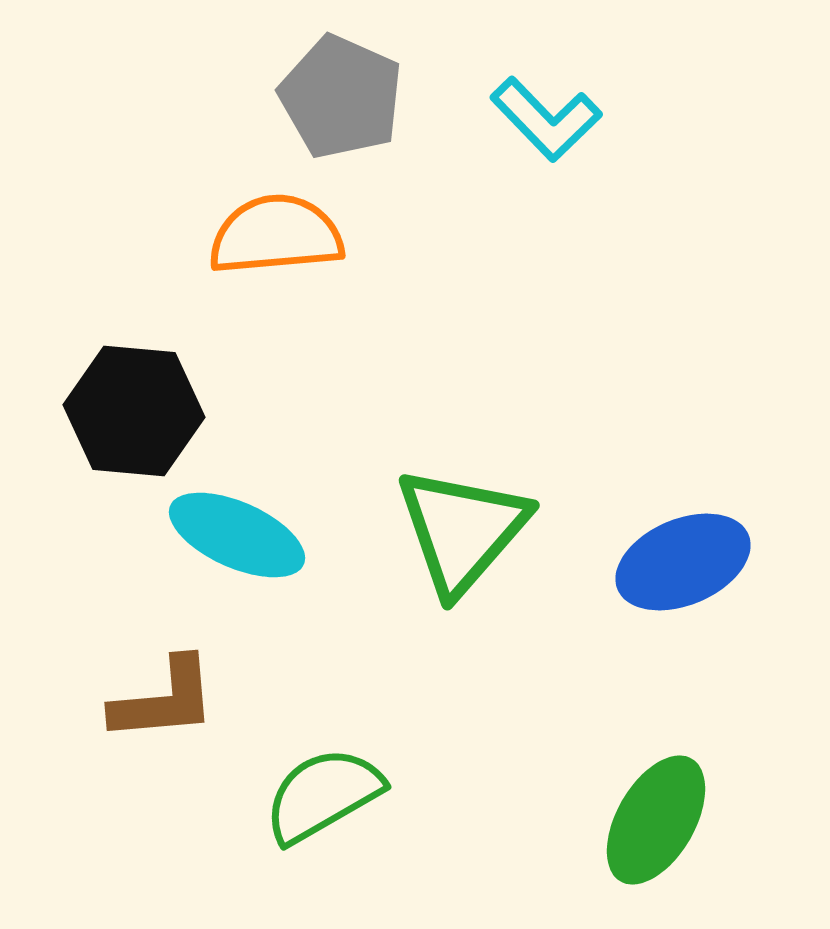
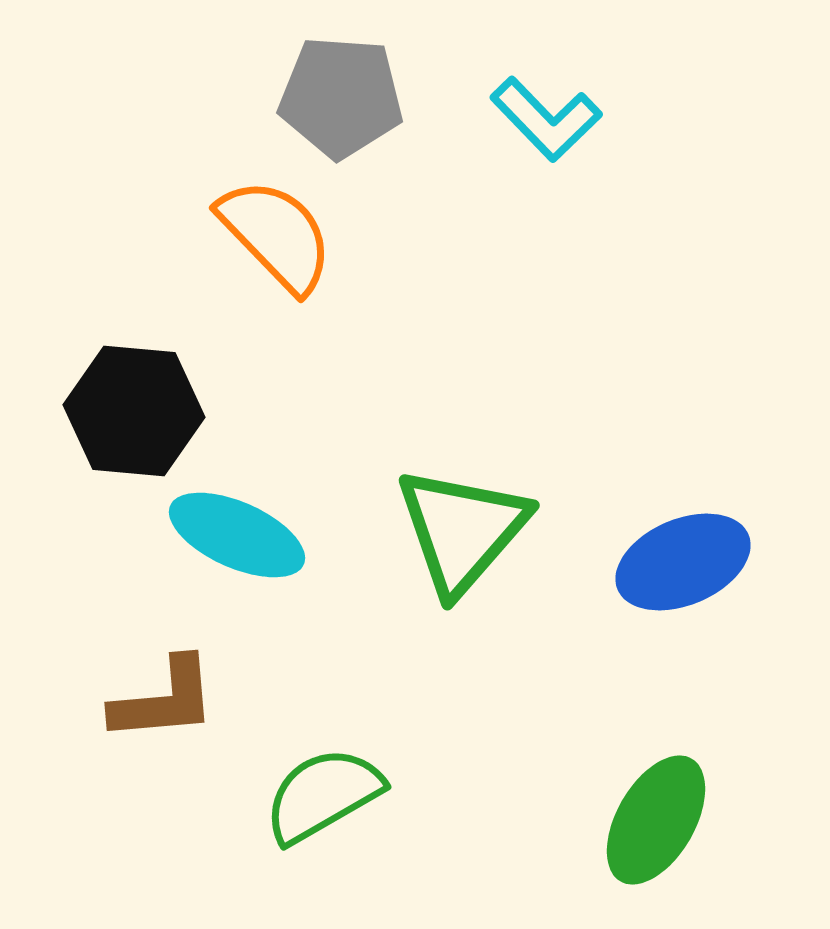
gray pentagon: rotated 20 degrees counterclockwise
orange semicircle: rotated 51 degrees clockwise
